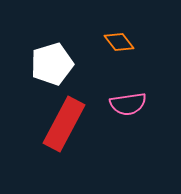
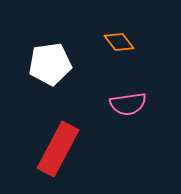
white pentagon: moved 2 px left; rotated 9 degrees clockwise
red rectangle: moved 6 px left, 25 px down
